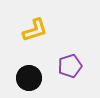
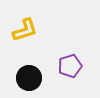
yellow L-shape: moved 10 px left
